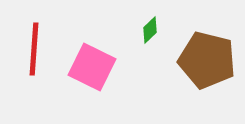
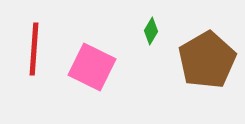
green diamond: moved 1 px right, 1 px down; rotated 16 degrees counterclockwise
brown pentagon: rotated 28 degrees clockwise
